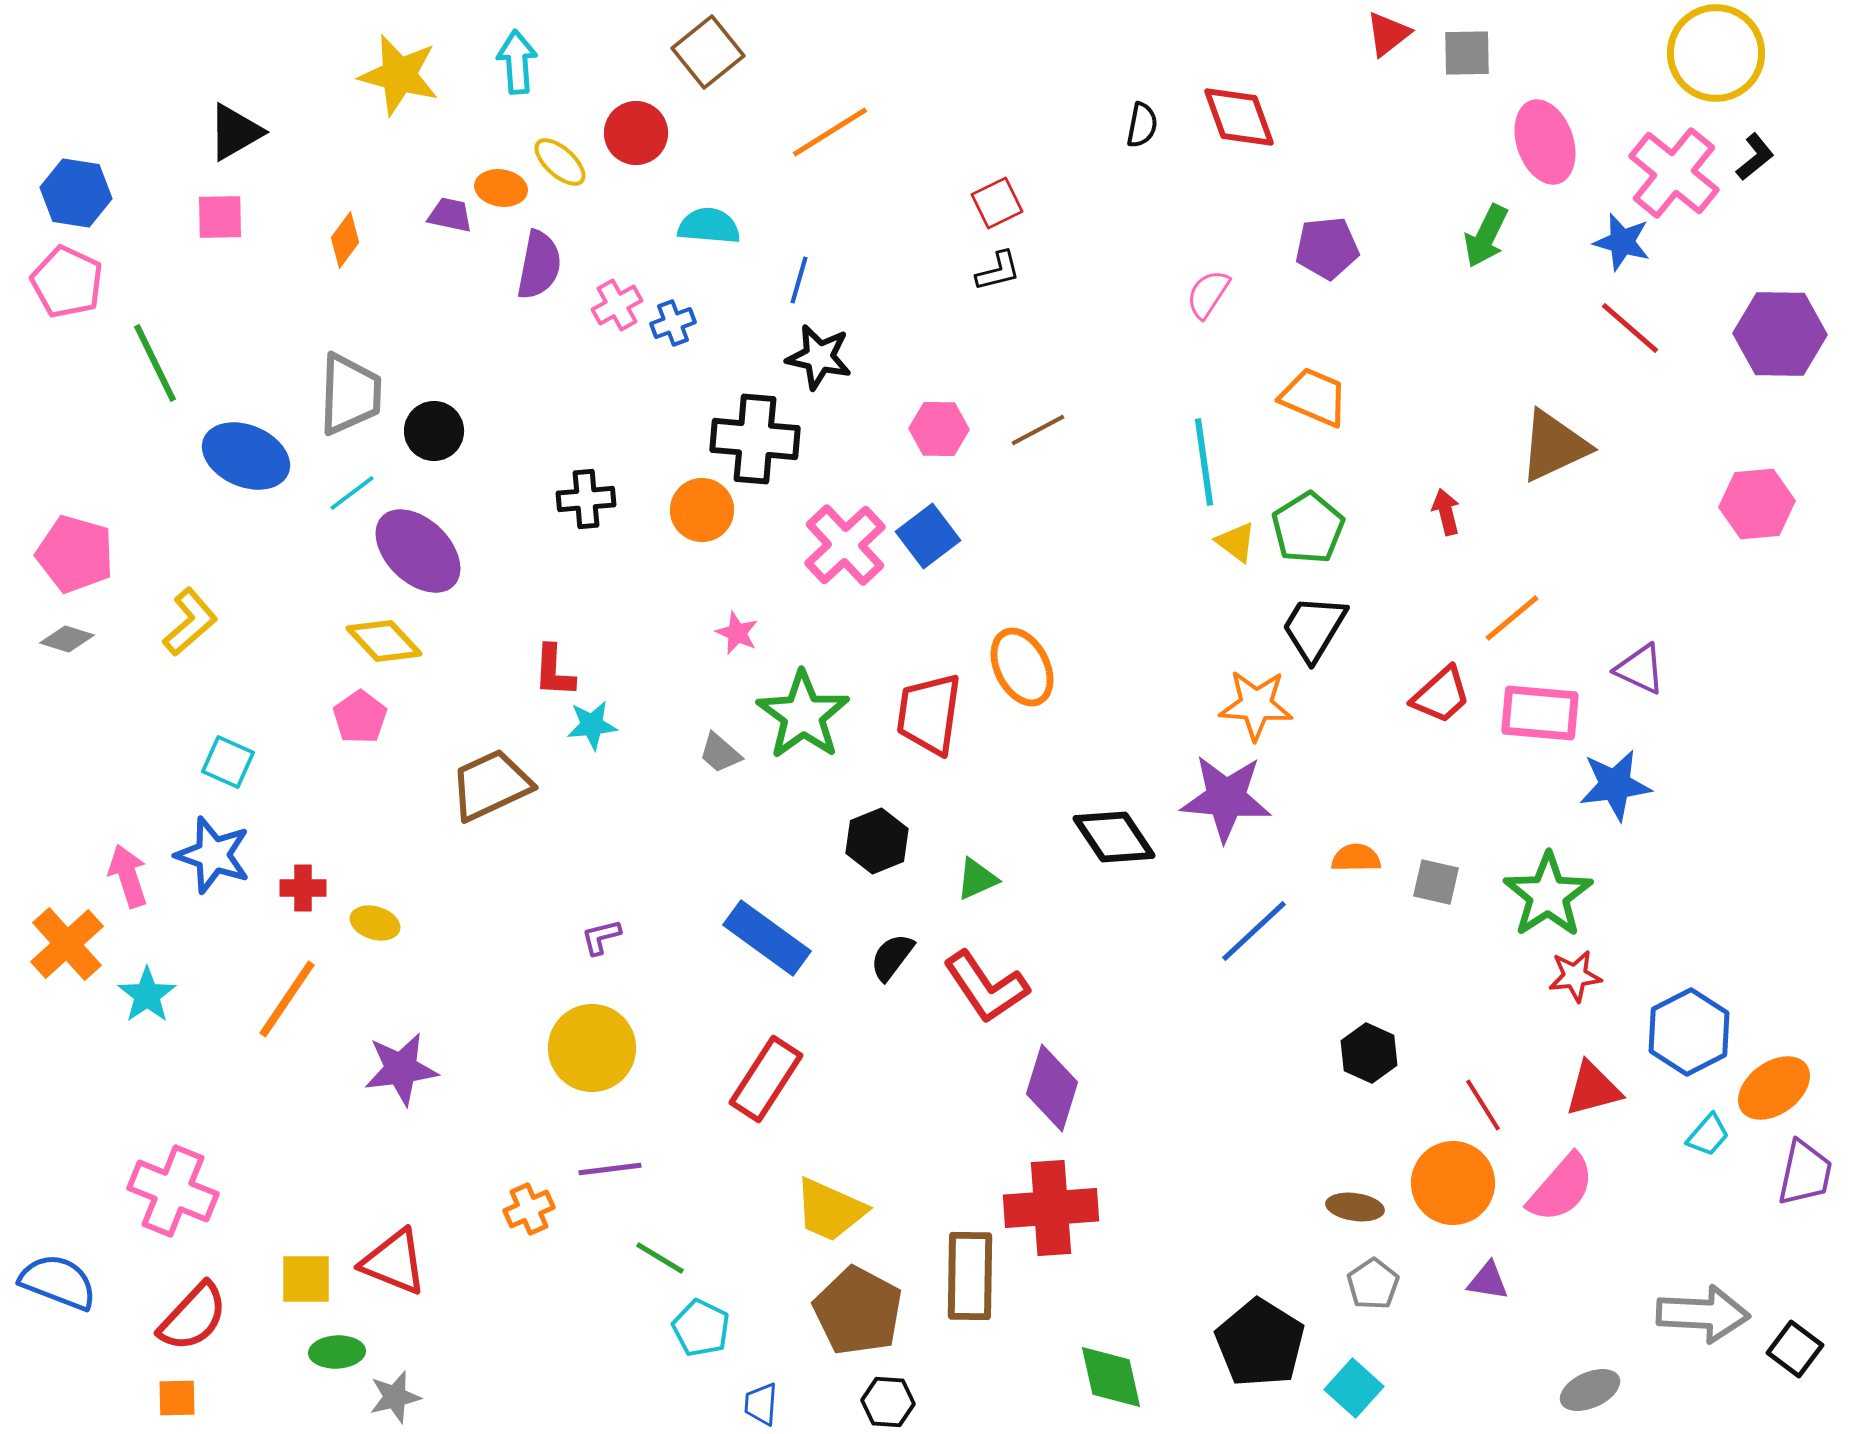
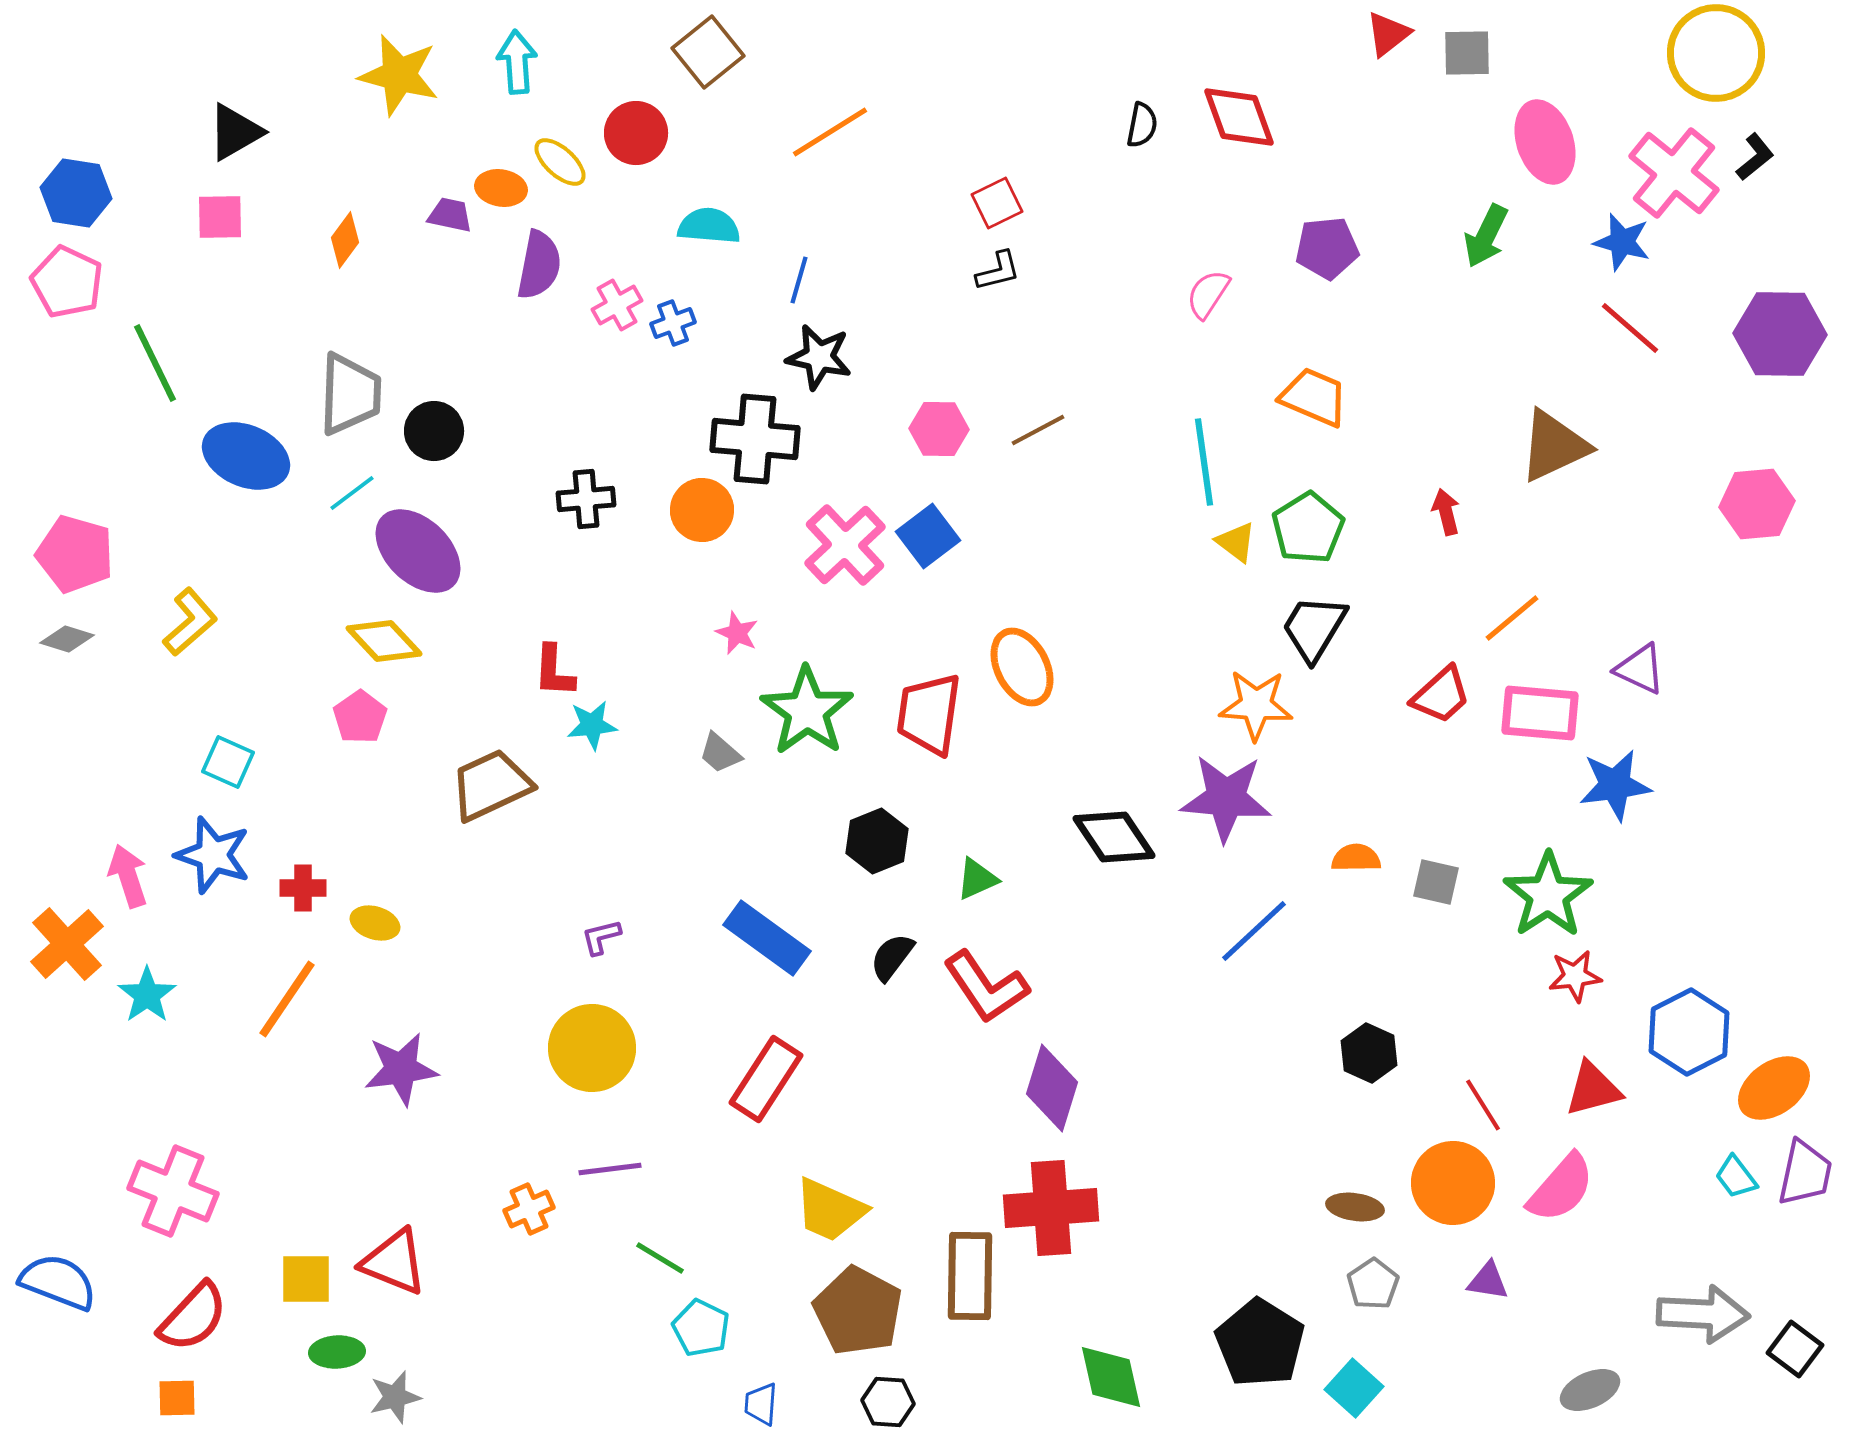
green star at (803, 715): moved 4 px right, 4 px up
cyan trapezoid at (1708, 1135): moved 28 px right, 42 px down; rotated 102 degrees clockwise
